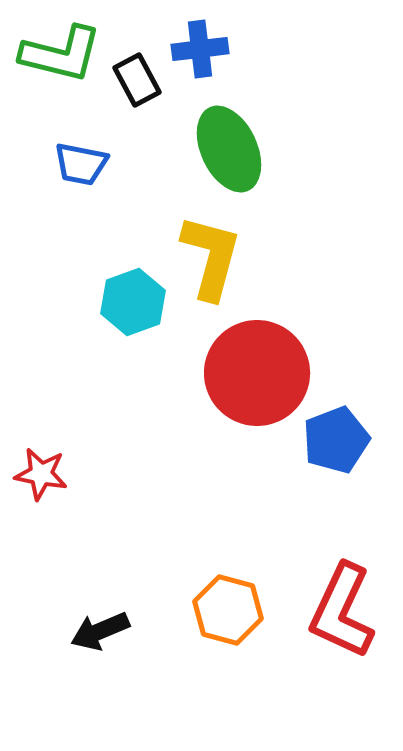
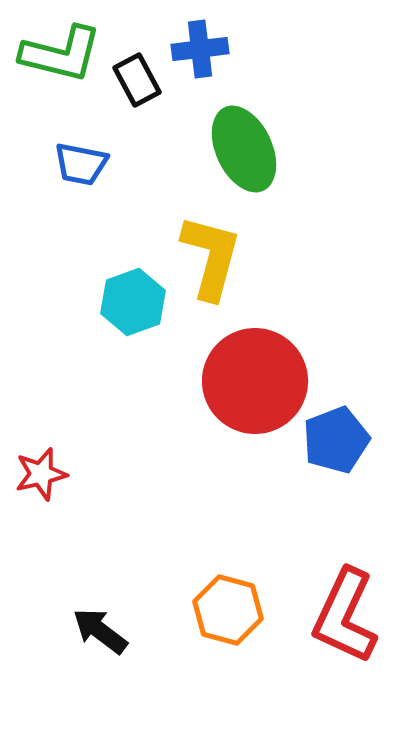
green ellipse: moved 15 px right
red circle: moved 2 px left, 8 px down
red star: rotated 24 degrees counterclockwise
red L-shape: moved 3 px right, 5 px down
black arrow: rotated 60 degrees clockwise
